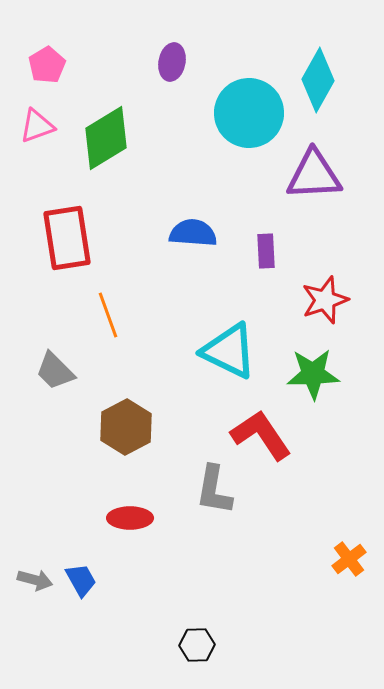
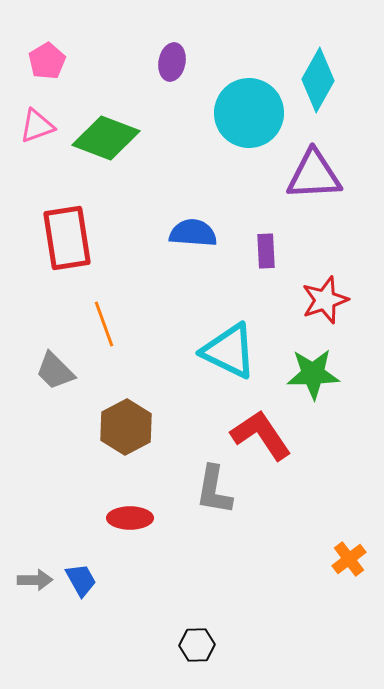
pink pentagon: moved 4 px up
green diamond: rotated 52 degrees clockwise
orange line: moved 4 px left, 9 px down
gray arrow: rotated 16 degrees counterclockwise
